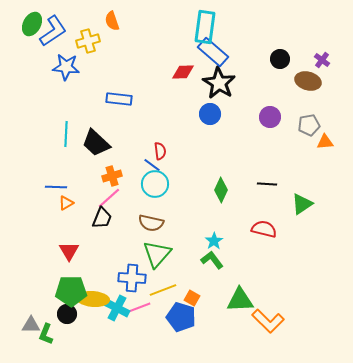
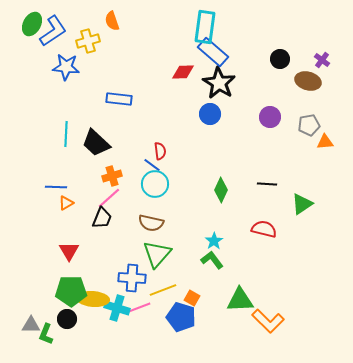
cyan cross at (117, 308): rotated 10 degrees counterclockwise
black circle at (67, 314): moved 5 px down
